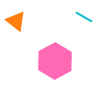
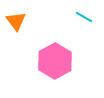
orange triangle: rotated 15 degrees clockwise
